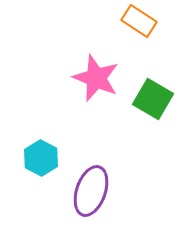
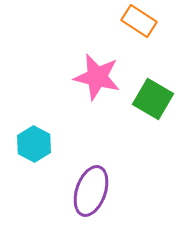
pink star: moved 1 px right, 1 px up; rotated 9 degrees counterclockwise
cyan hexagon: moved 7 px left, 14 px up
